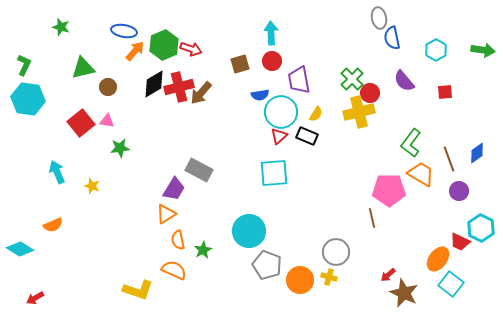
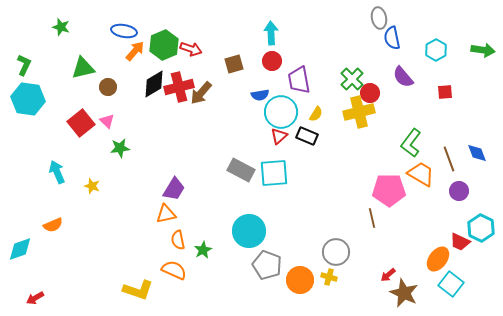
brown square at (240, 64): moved 6 px left
purple semicircle at (404, 81): moved 1 px left, 4 px up
pink triangle at (107, 121): rotated 35 degrees clockwise
blue diamond at (477, 153): rotated 75 degrees counterclockwise
gray rectangle at (199, 170): moved 42 px right
orange triangle at (166, 214): rotated 20 degrees clockwise
cyan diamond at (20, 249): rotated 52 degrees counterclockwise
